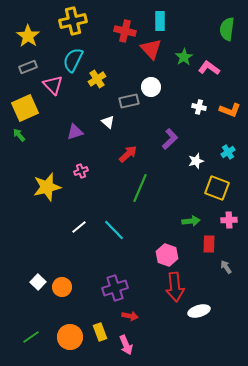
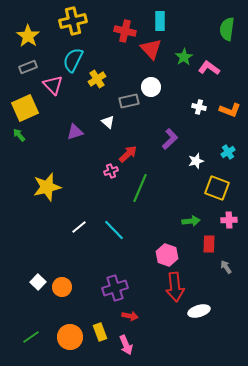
pink cross at (81, 171): moved 30 px right
